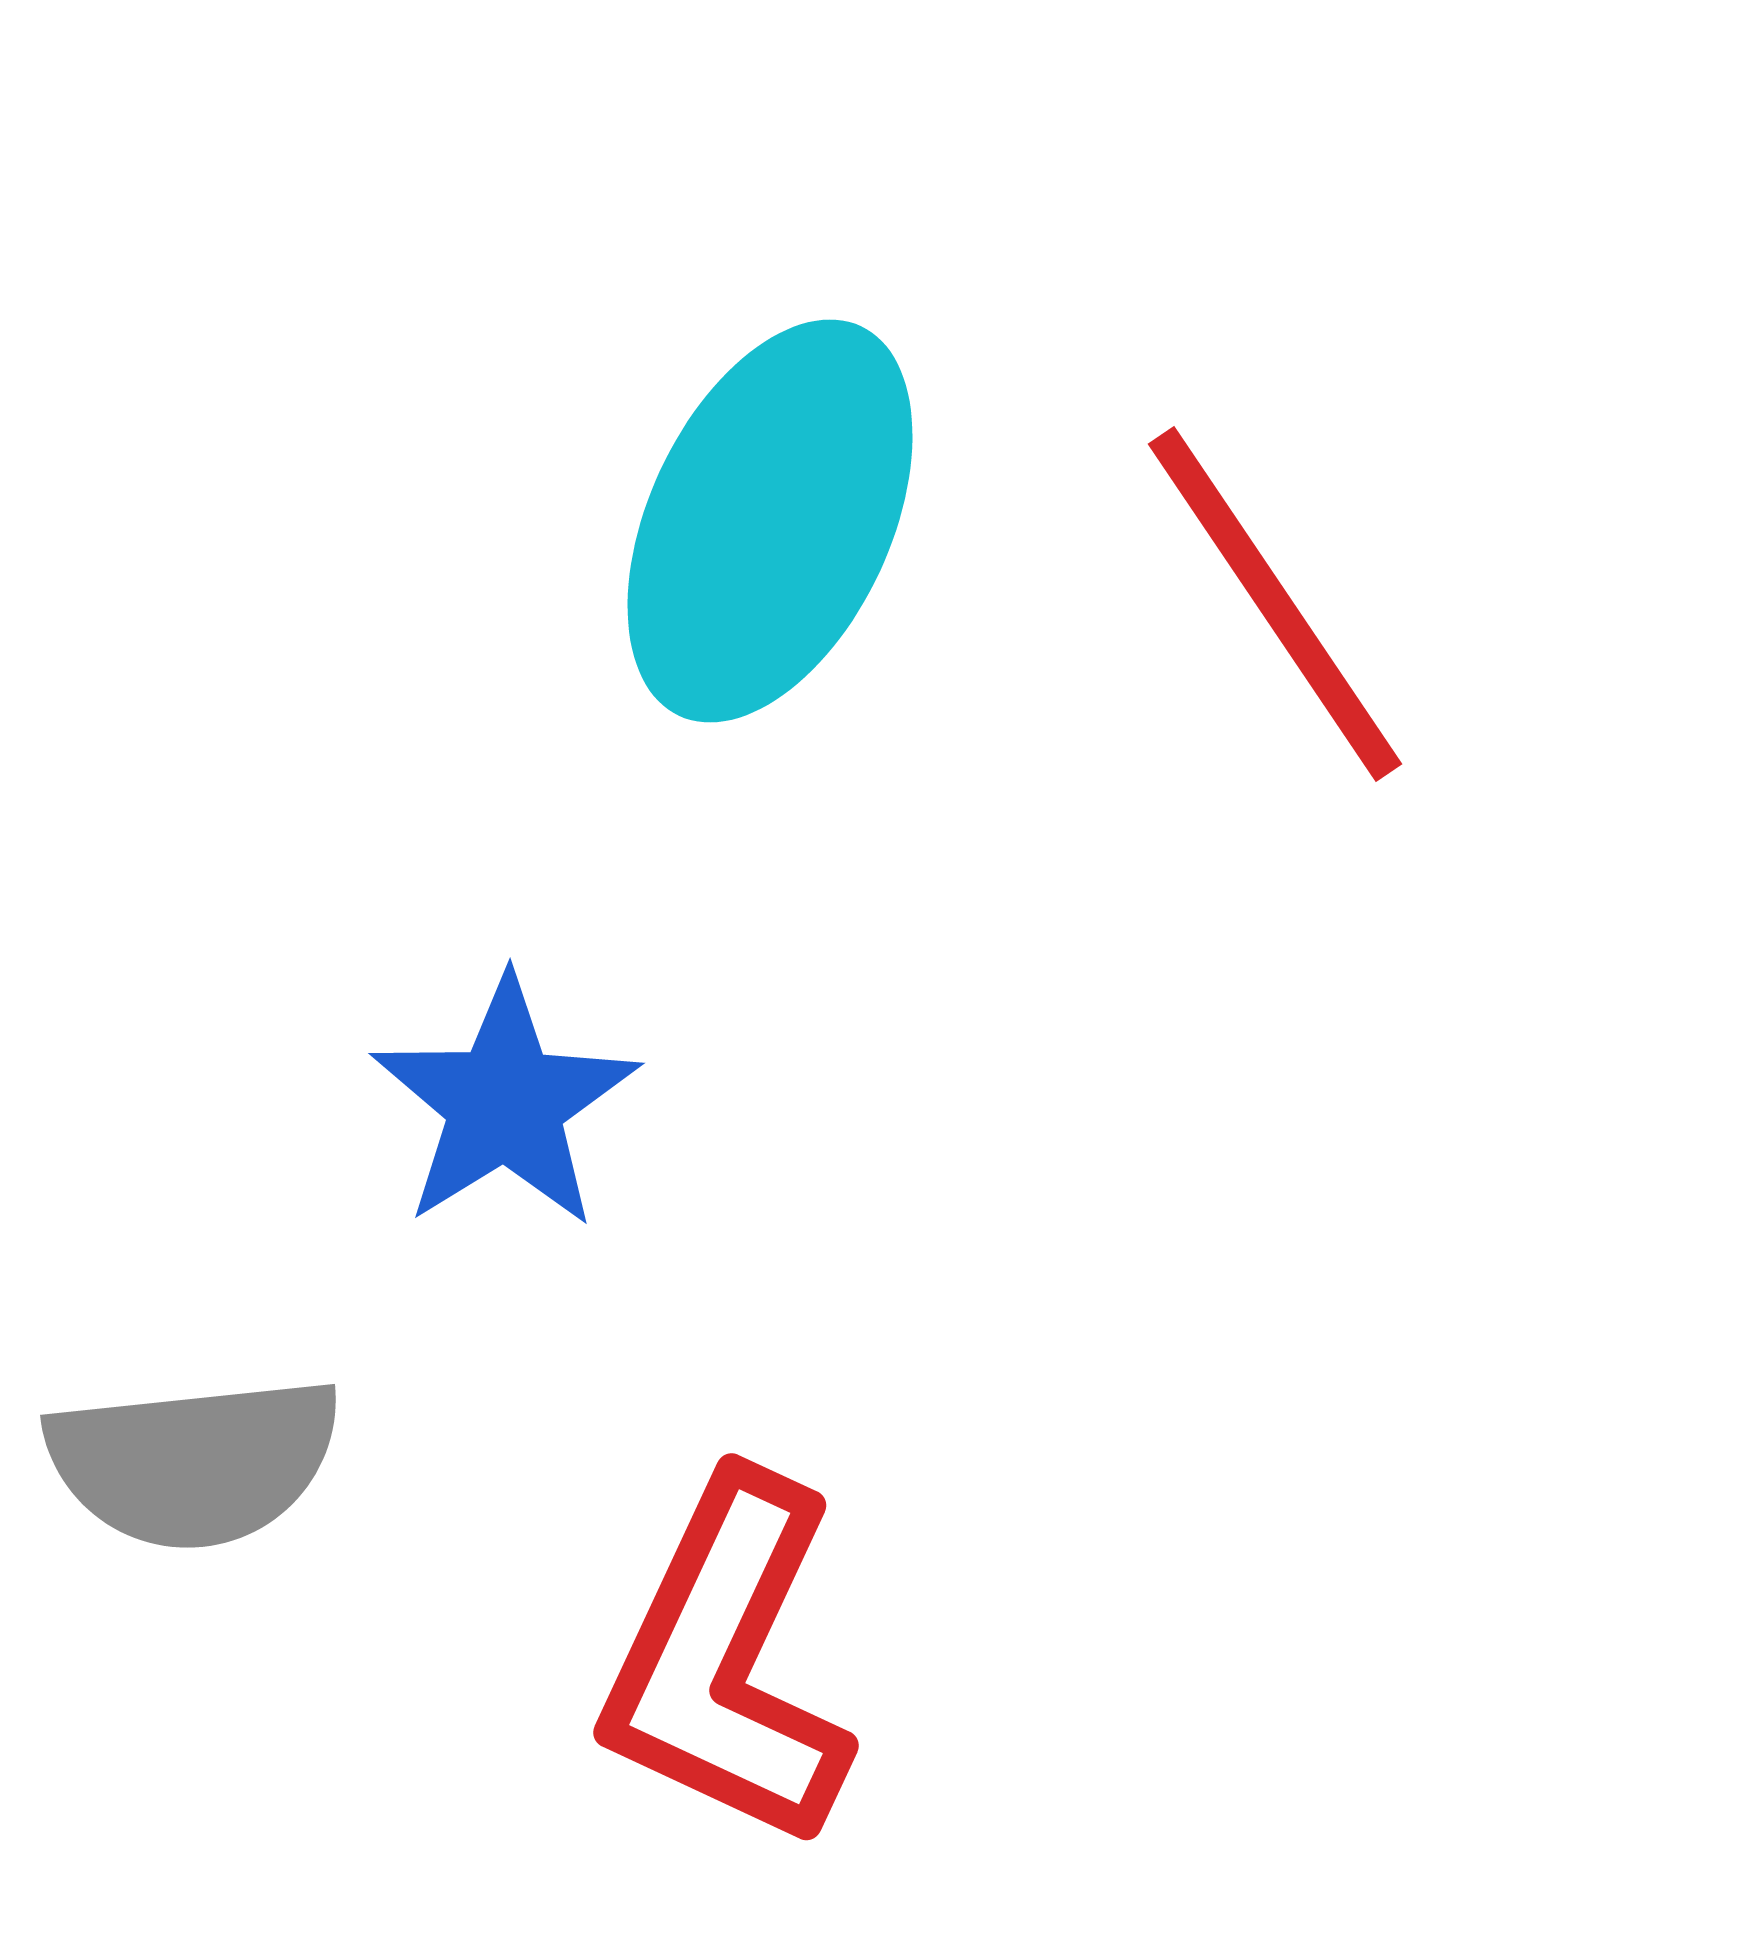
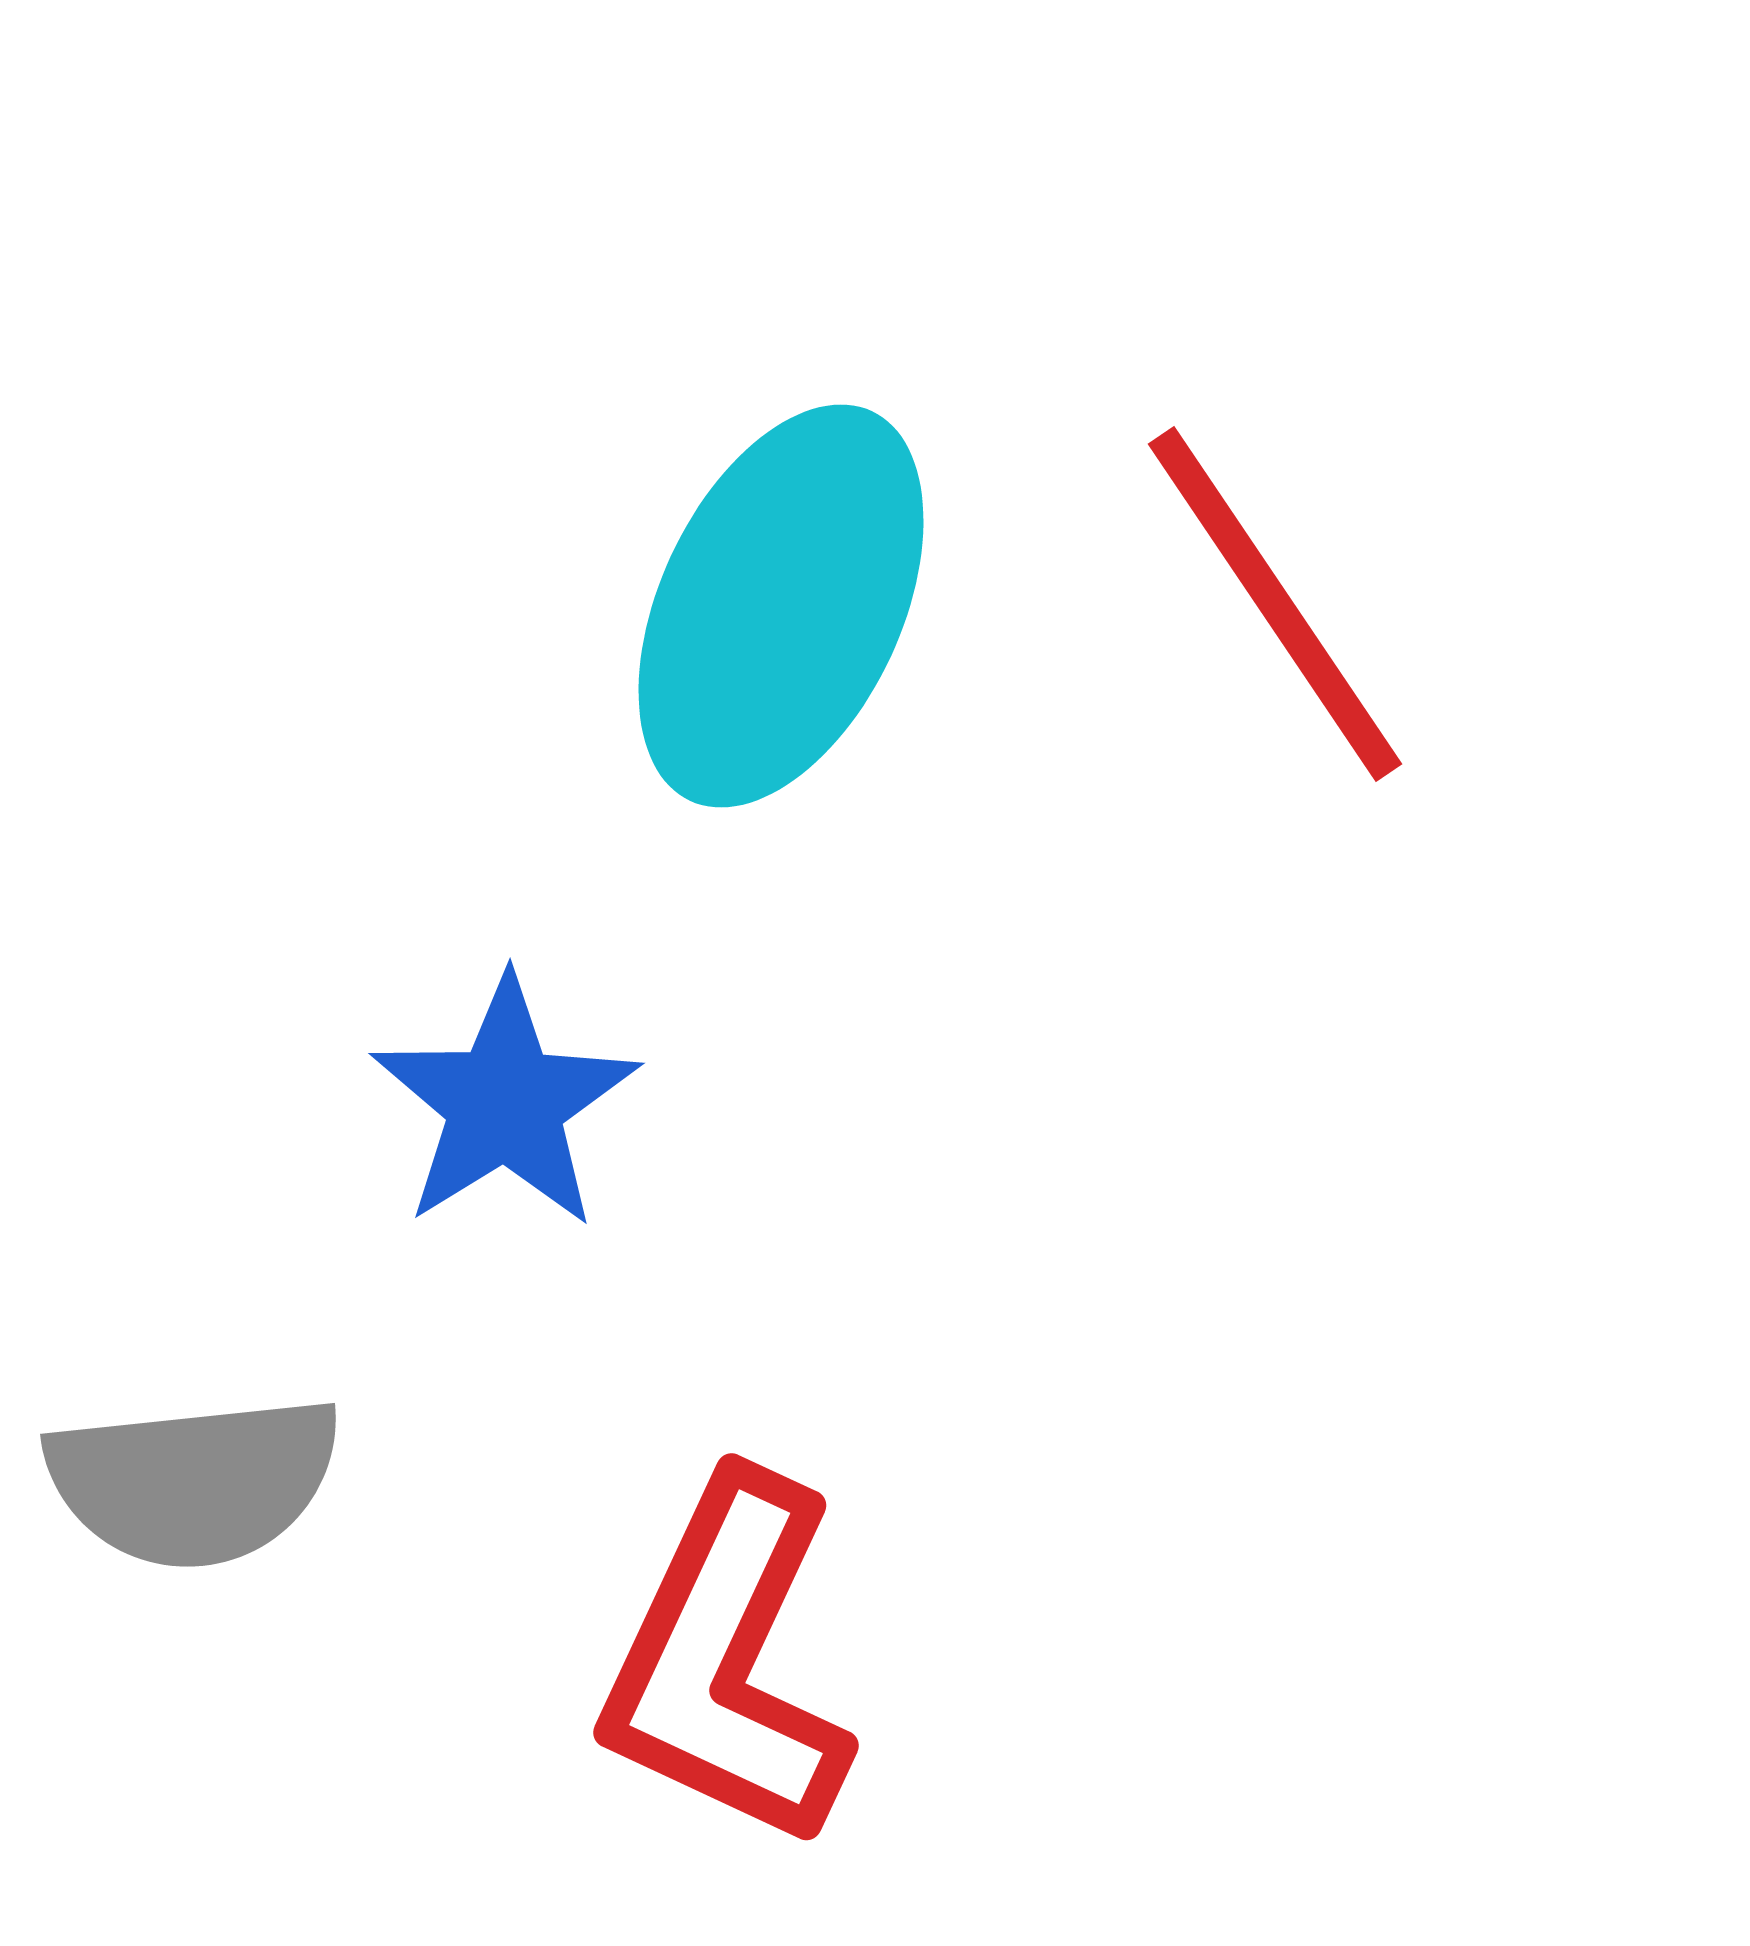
cyan ellipse: moved 11 px right, 85 px down
gray semicircle: moved 19 px down
